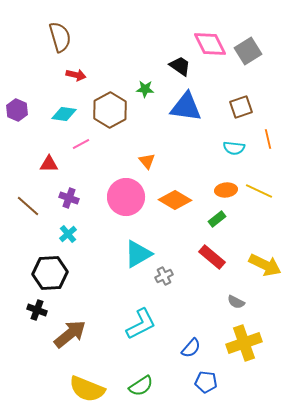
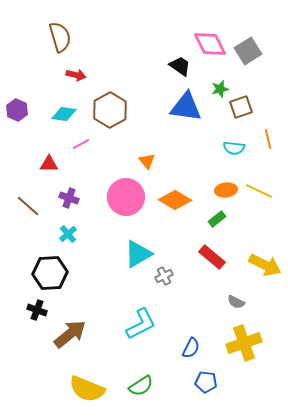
green star: moved 75 px right; rotated 18 degrees counterclockwise
blue semicircle: rotated 15 degrees counterclockwise
